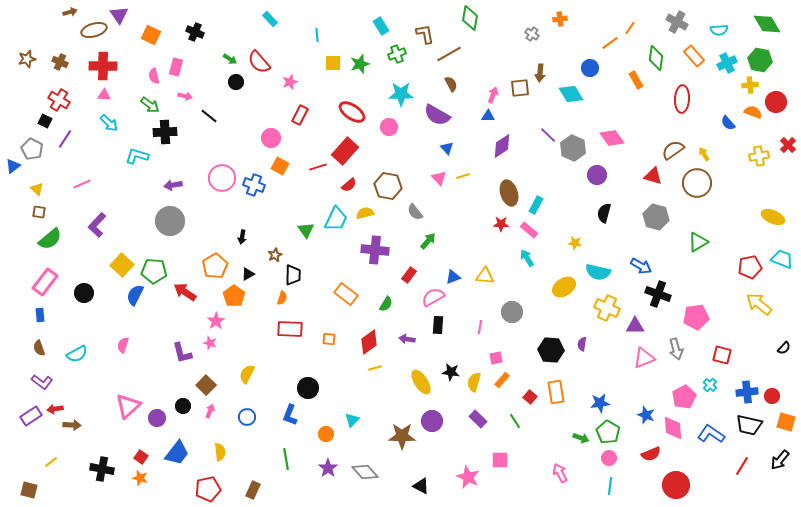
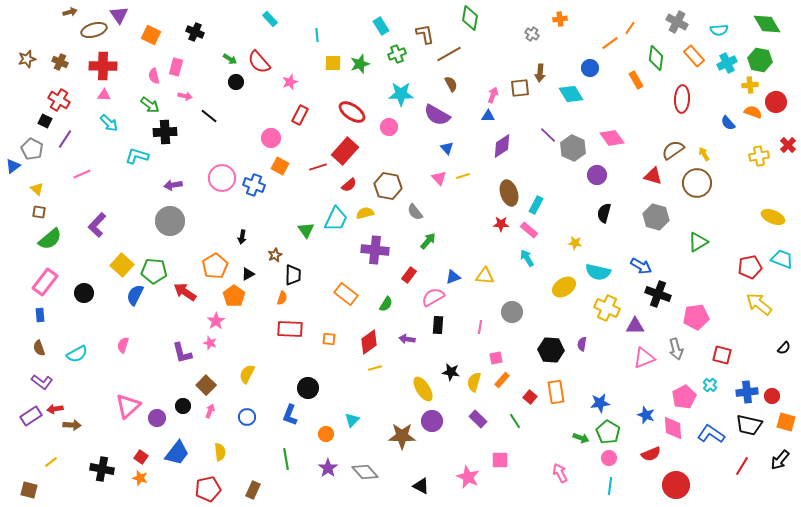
pink line at (82, 184): moved 10 px up
yellow ellipse at (421, 382): moved 2 px right, 7 px down
